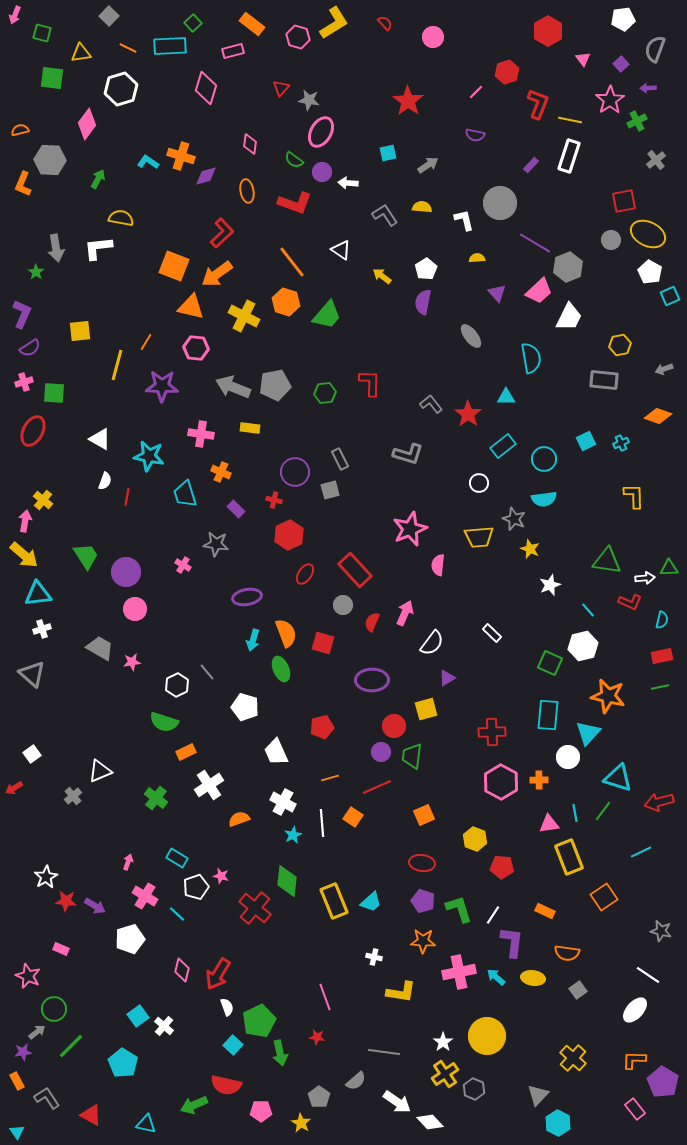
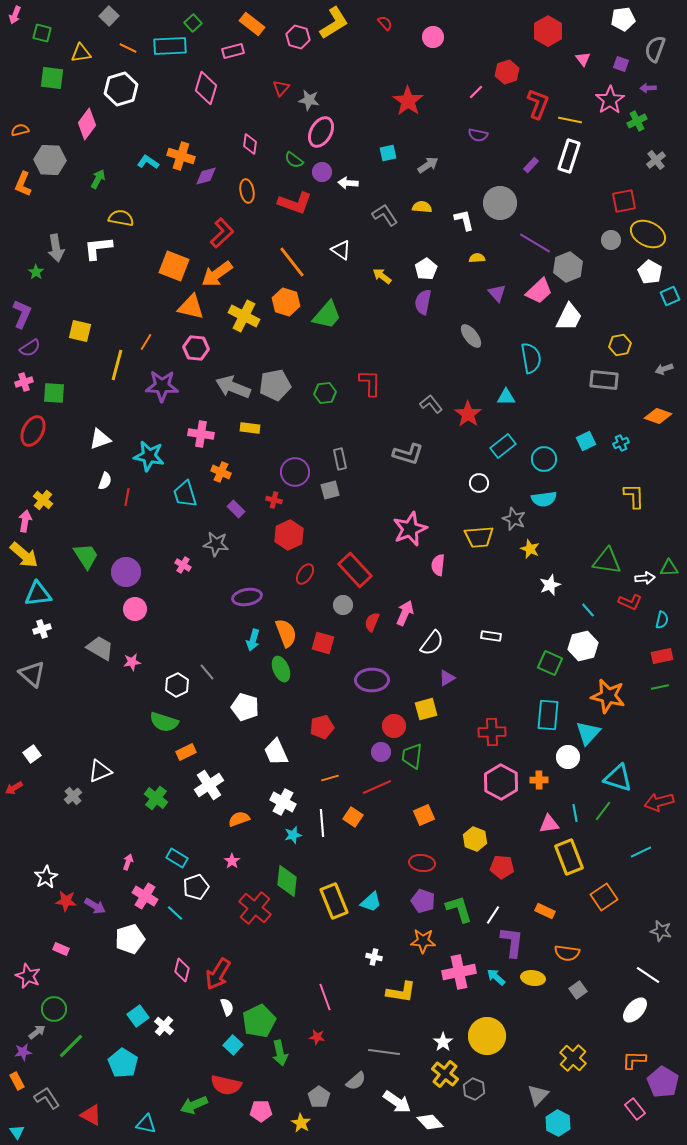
purple square at (621, 64): rotated 28 degrees counterclockwise
purple semicircle at (475, 135): moved 3 px right
yellow square at (80, 331): rotated 20 degrees clockwise
white triangle at (100, 439): rotated 50 degrees counterclockwise
gray rectangle at (340, 459): rotated 15 degrees clockwise
white rectangle at (492, 633): moved 1 px left, 3 px down; rotated 36 degrees counterclockwise
cyan star at (293, 835): rotated 12 degrees clockwise
pink star at (221, 876): moved 11 px right, 15 px up; rotated 21 degrees clockwise
cyan line at (177, 914): moved 2 px left, 1 px up
yellow cross at (445, 1074): rotated 16 degrees counterclockwise
